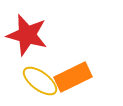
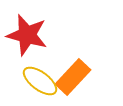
orange rectangle: rotated 21 degrees counterclockwise
